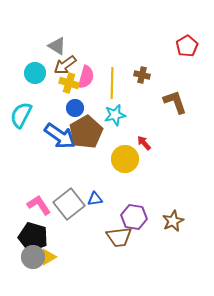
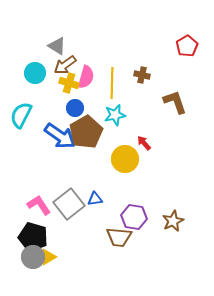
brown trapezoid: rotated 12 degrees clockwise
